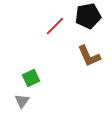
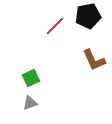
brown L-shape: moved 5 px right, 4 px down
gray triangle: moved 8 px right, 2 px down; rotated 35 degrees clockwise
